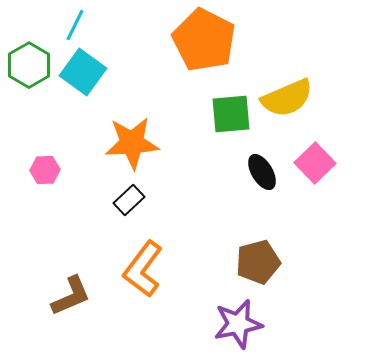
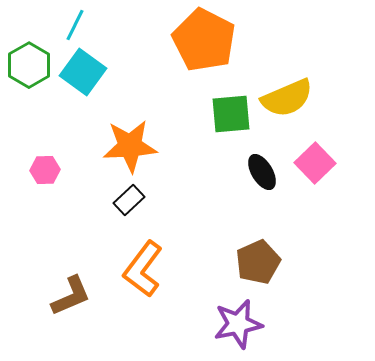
orange star: moved 2 px left, 3 px down
brown pentagon: rotated 9 degrees counterclockwise
